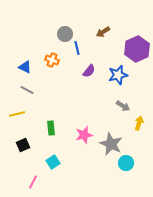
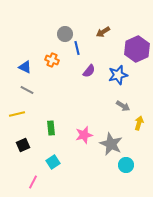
cyan circle: moved 2 px down
